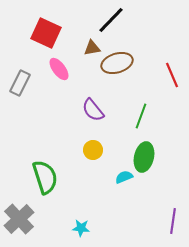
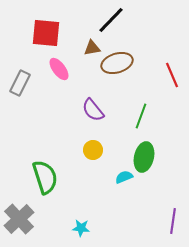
red square: rotated 20 degrees counterclockwise
